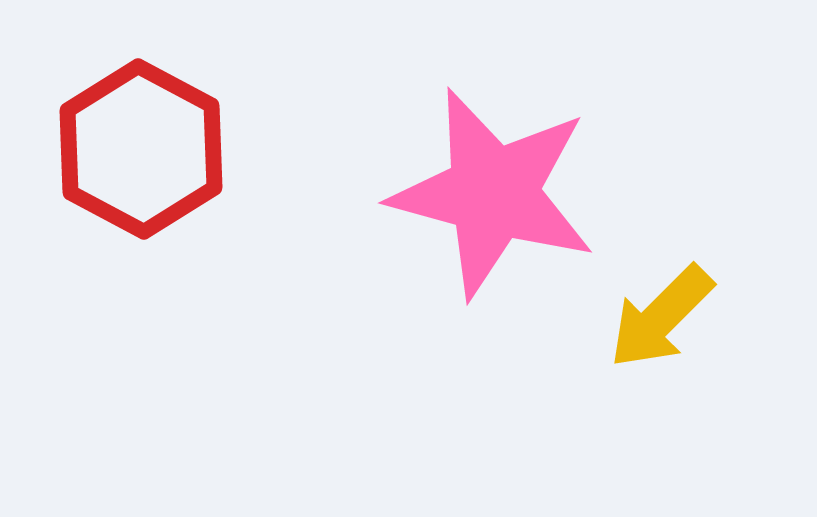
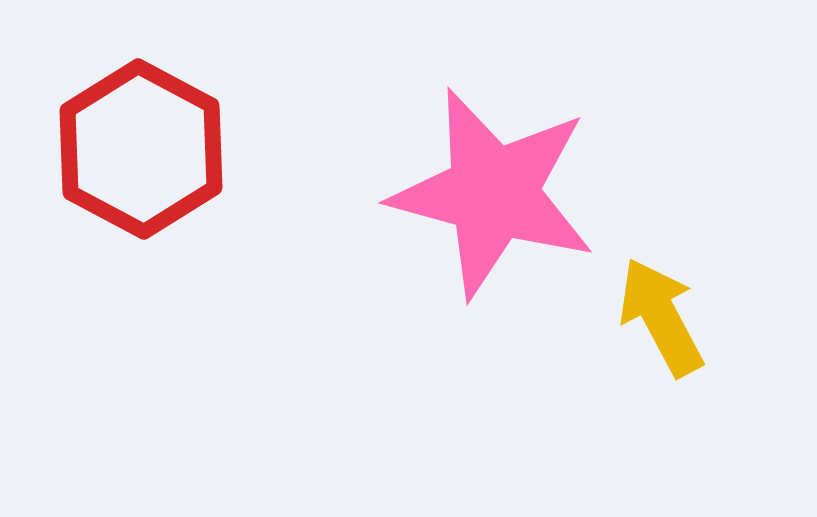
yellow arrow: rotated 107 degrees clockwise
